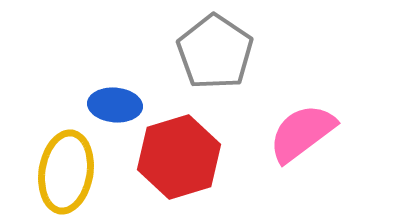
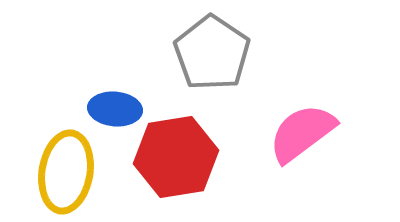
gray pentagon: moved 3 px left, 1 px down
blue ellipse: moved 4 px down
red hexagon: moved 3 px left; rotated 8 degrees clockwise
